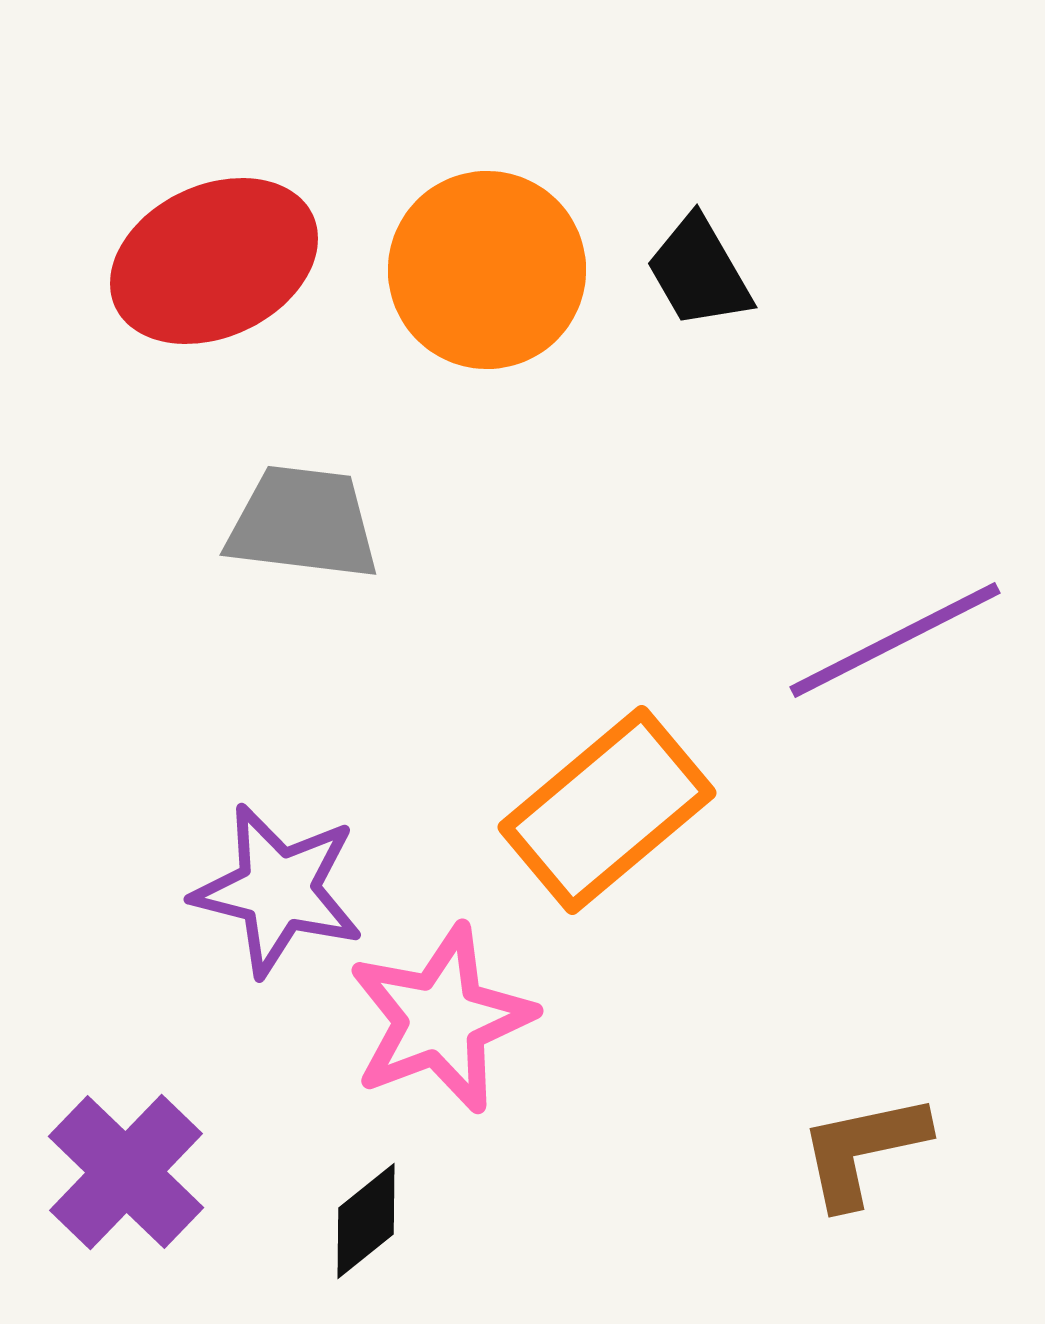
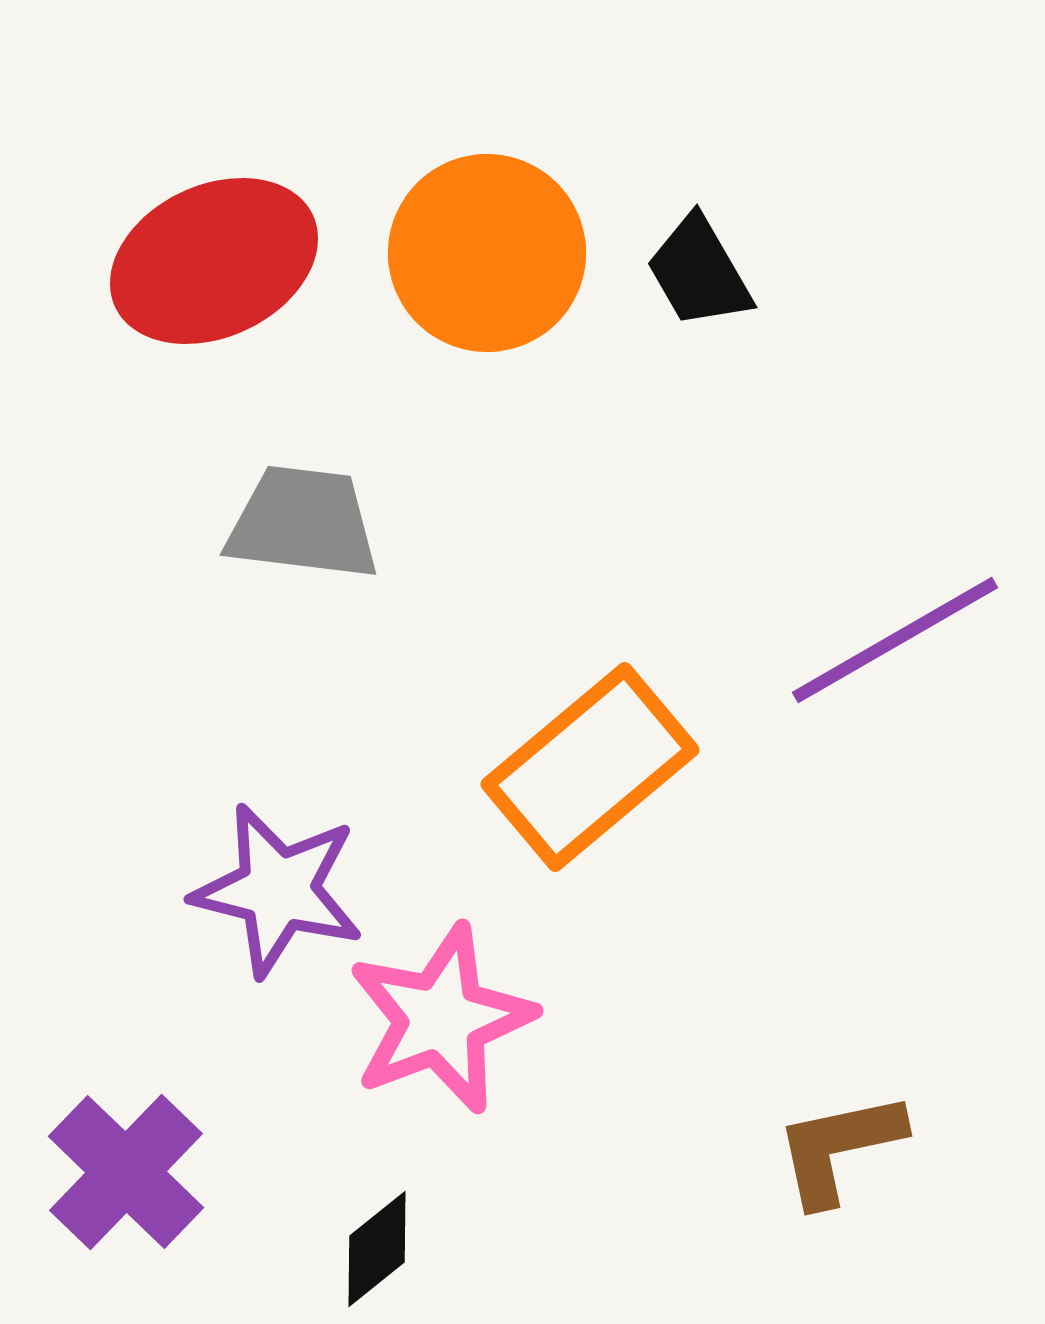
orange circle: moved 17 px up
purple line: rotated 3 degrees counterclockwise
orange rectangle: moved 17 px left, 43 px up
brown L-shape: moved 24 px left, 2 px up
black diamond: moved 11 px right, 28 px down
